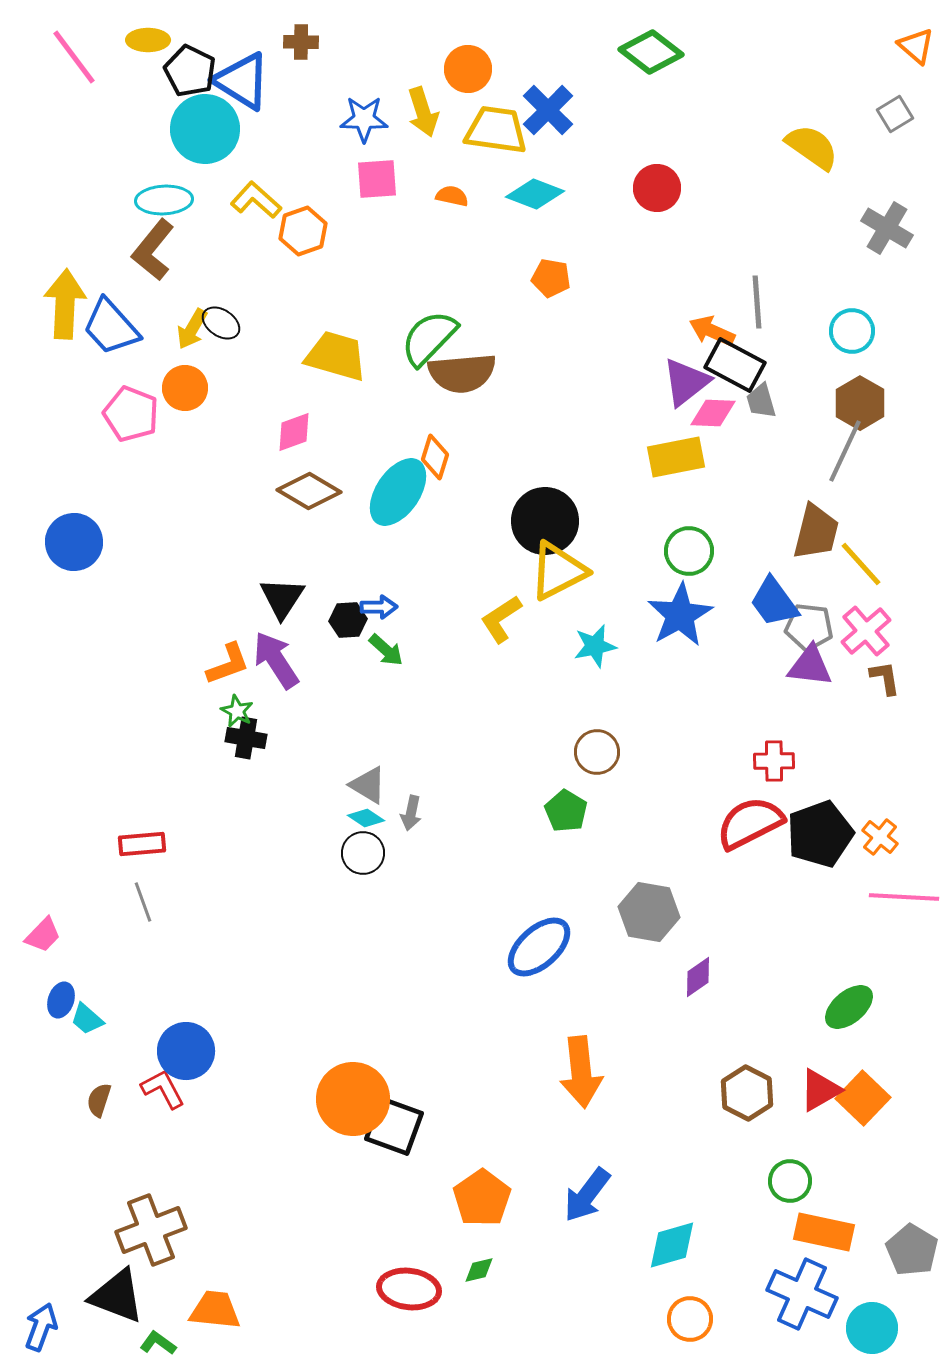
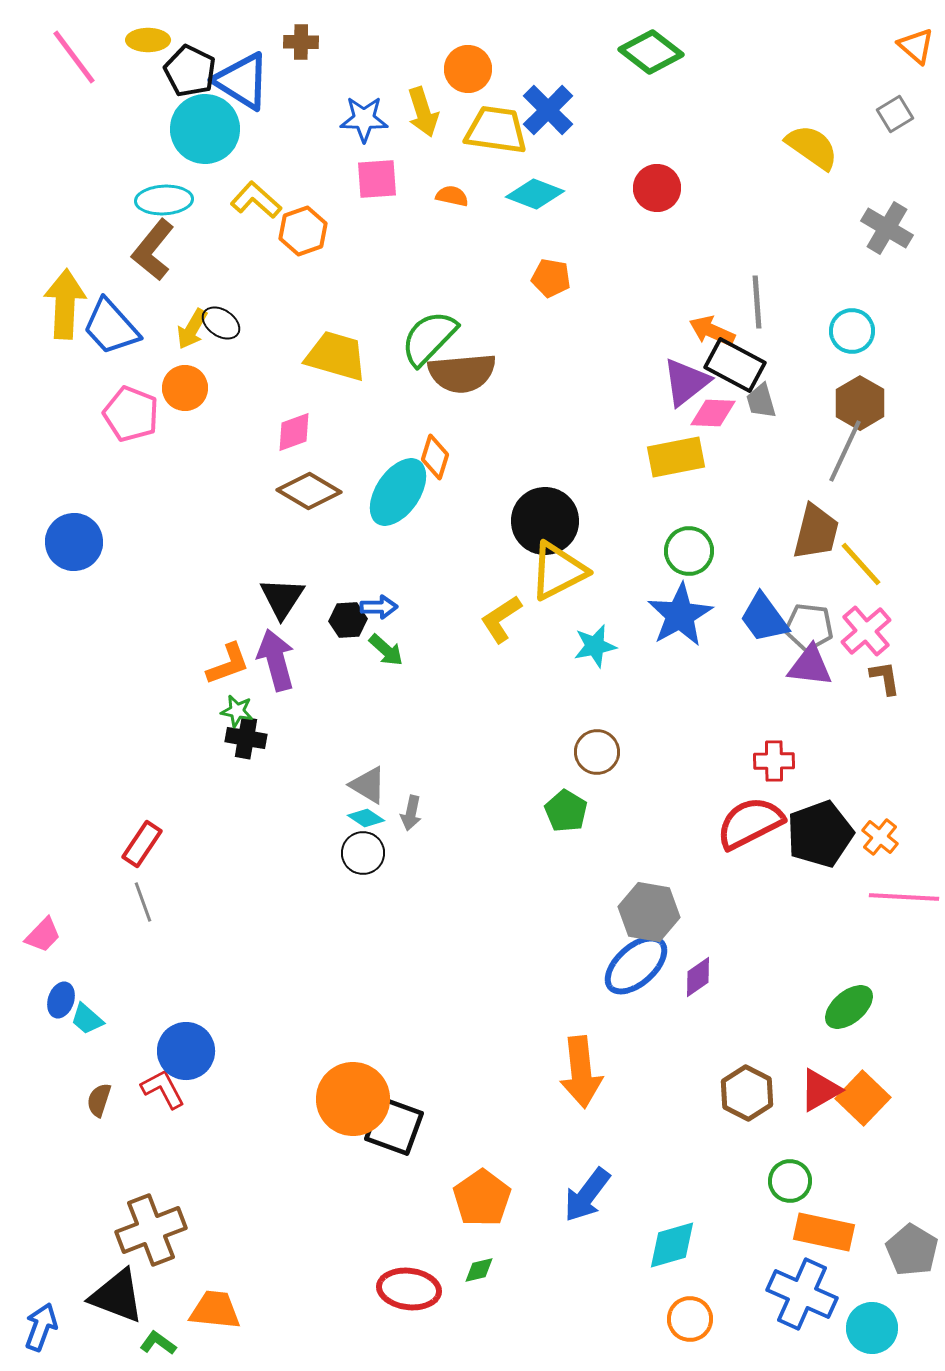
blue trapezoid at (774, 602): moved 10 px left, 16 px down
purple arrow at (276, 660): rotated 18 degrees clockwise
green star at (237, 711): rotated 16 degrees counterclockwise
red rectangle at (142, 844): rotated 51 degrees counterclockwise
blue ellipse at (539, 947): moved 97 px right, 18 px down
